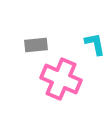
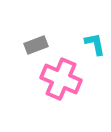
gray rectangle: rotated 15 degrees counterclockwise
